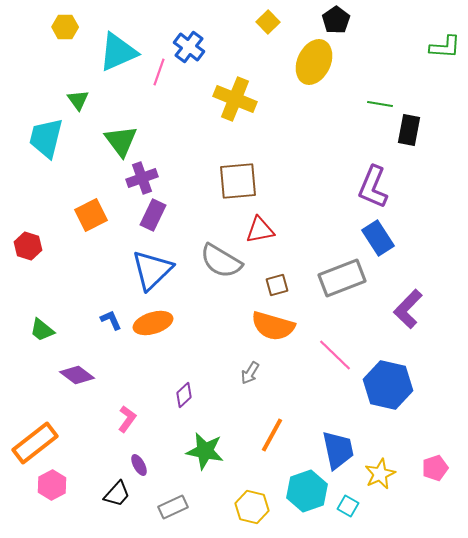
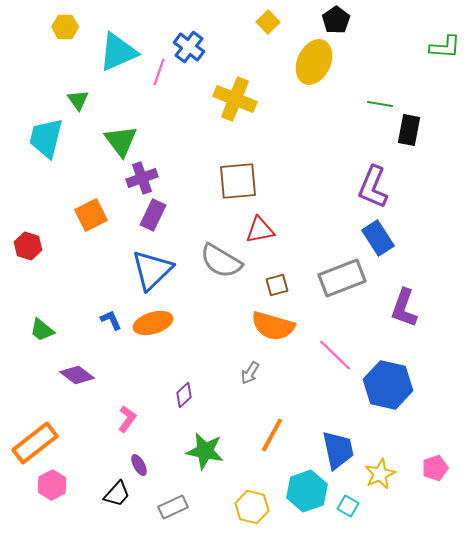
purple L-shape at (408, 309): moved 4 px left, 1 px up; rotated 24 degrees counterclockwise
